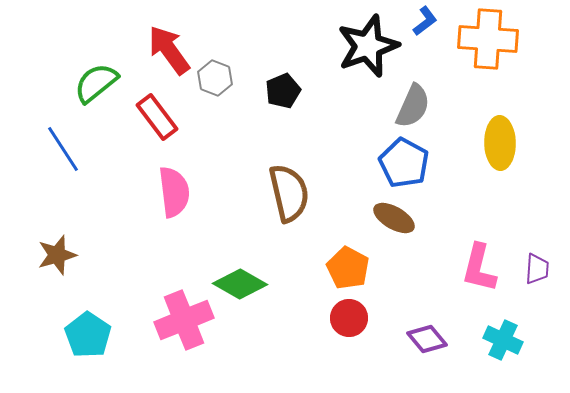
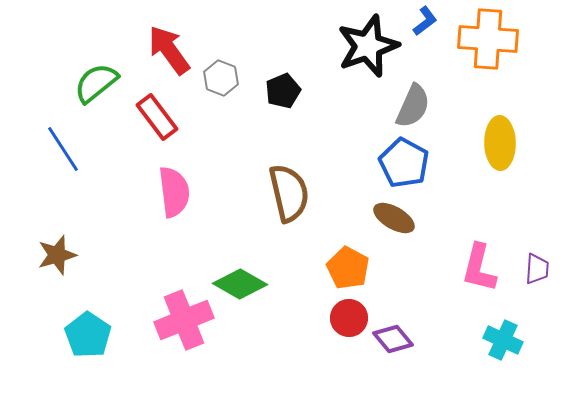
gray hexagon: moved 6 px right
purple diamond: moved 34 px left
